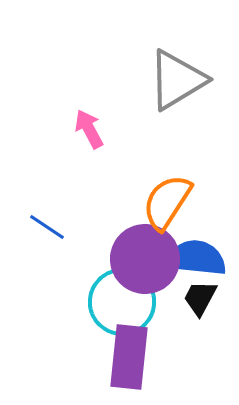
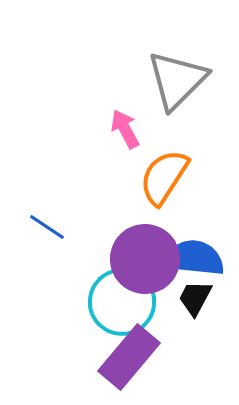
gray triangle: rotated 14 degrees counterclockwise
pink arrow: moved 36 px right
orange semicircle: moved 3 px left, 25 px up
blue semicircle: moved 2 px left
black trapezoid: moved 5 px left
purple rectangle: rotated 34 degrees clockwise
